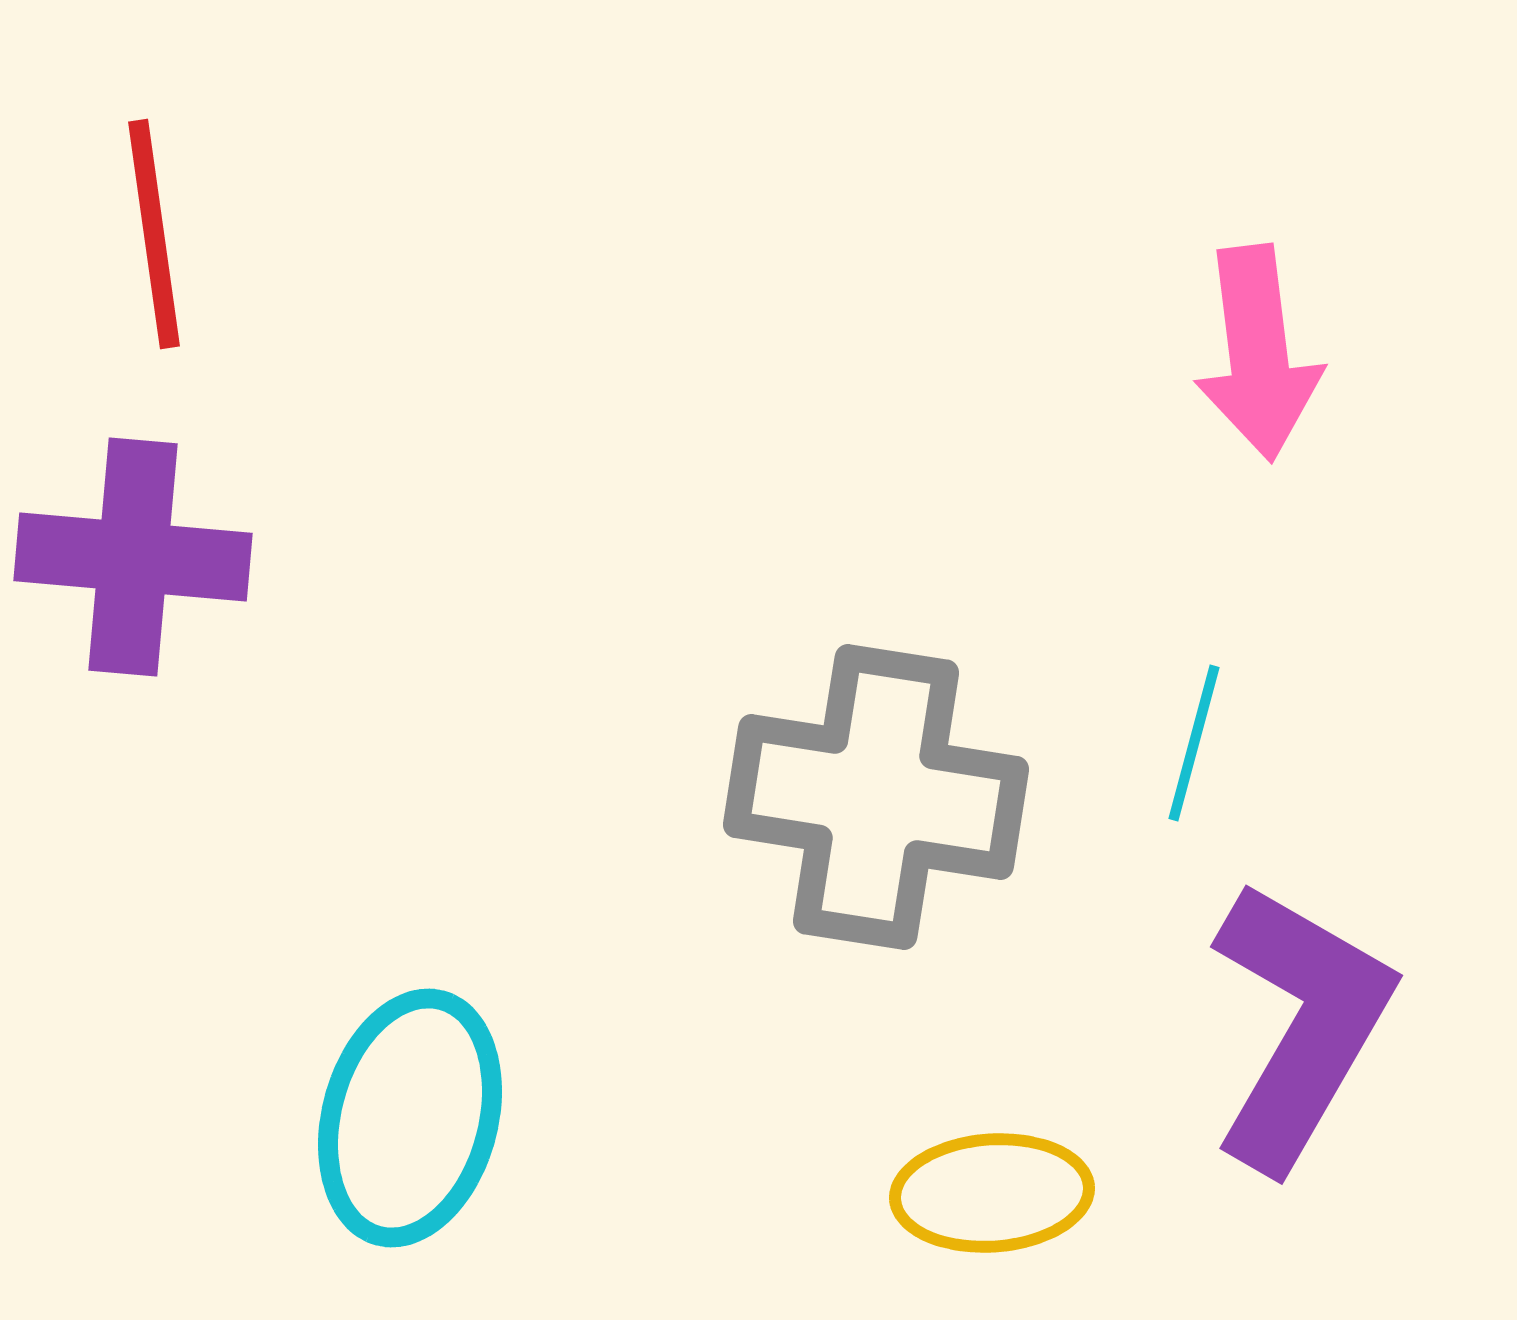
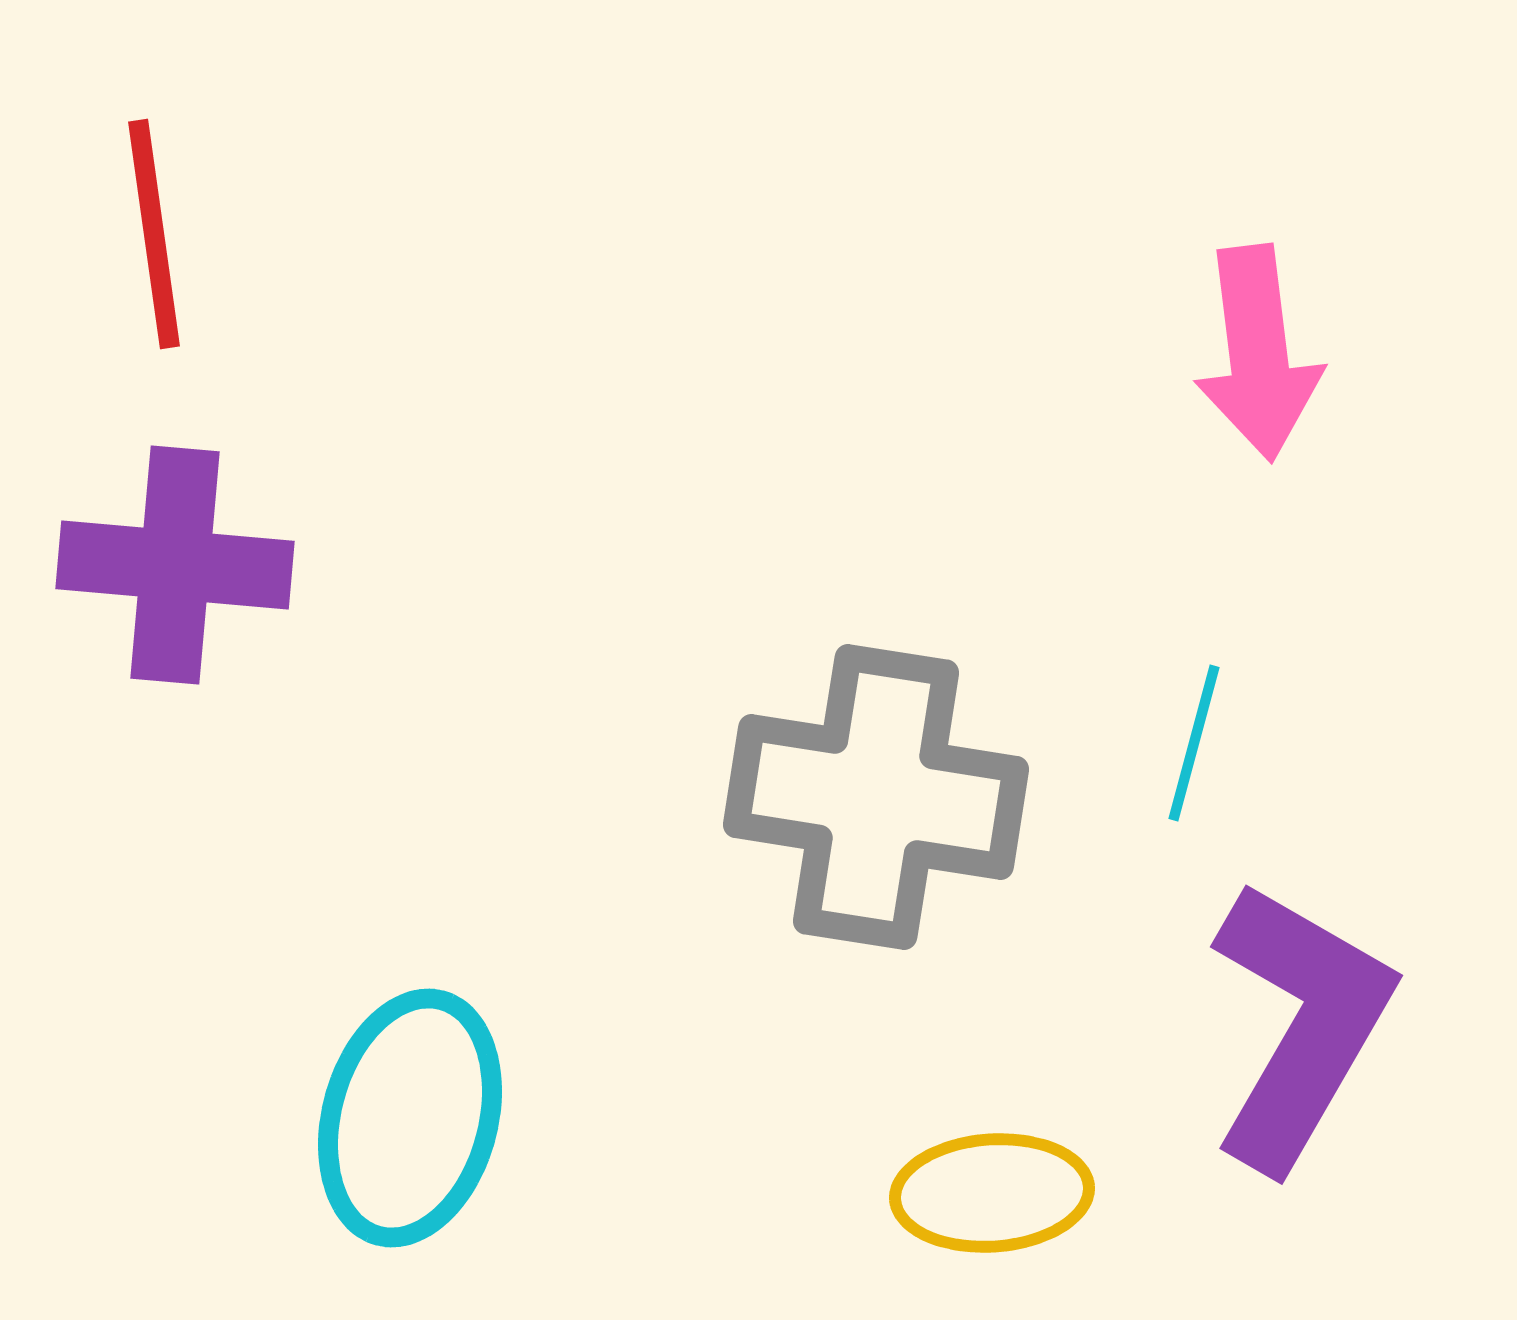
purple cross: moved 42 px right, 8 px down
